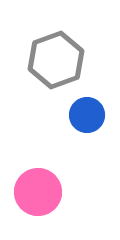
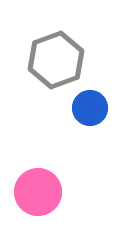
blue circle: moved 3 px right, 7 px up
